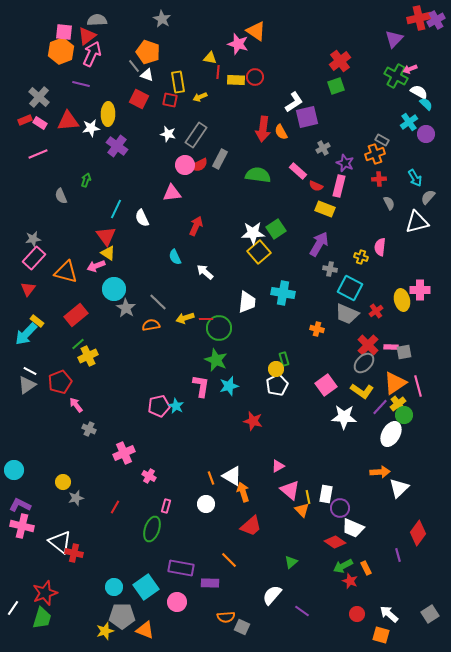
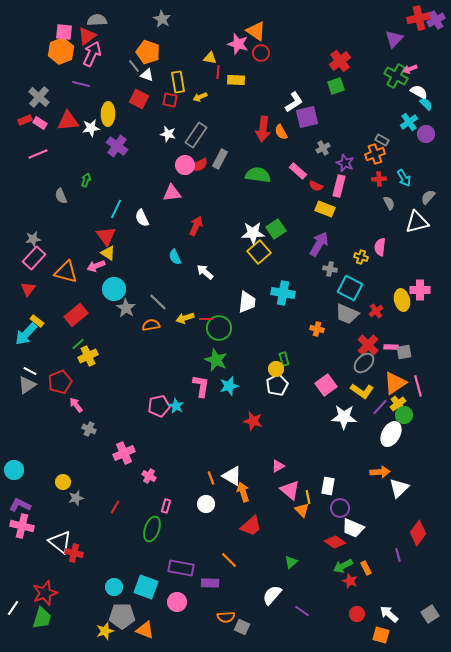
red circle at (255, 77): moved 6 px right, 24 px up
cyan arrow at (415, 178): moved 11 px left
white rectangle at (326, 494): moved 2 px right, 8 px up
cyan square at (146, 587): rotated 35 degrees counterclockwise
